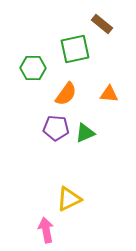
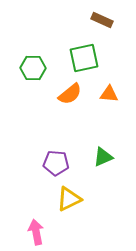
brown rectangle: moved 4 px up; rotated 15 degrees counterclockwise
green square: moved 9 px right, 9 px down
orange semicircle: moved 4 px right; rotated 15 degrees clockwise
purple pentagon: moved 35 px down
green triangle: moved 18 px right, 24 px down
pink arrow: moved 10 px left, 2 px down
